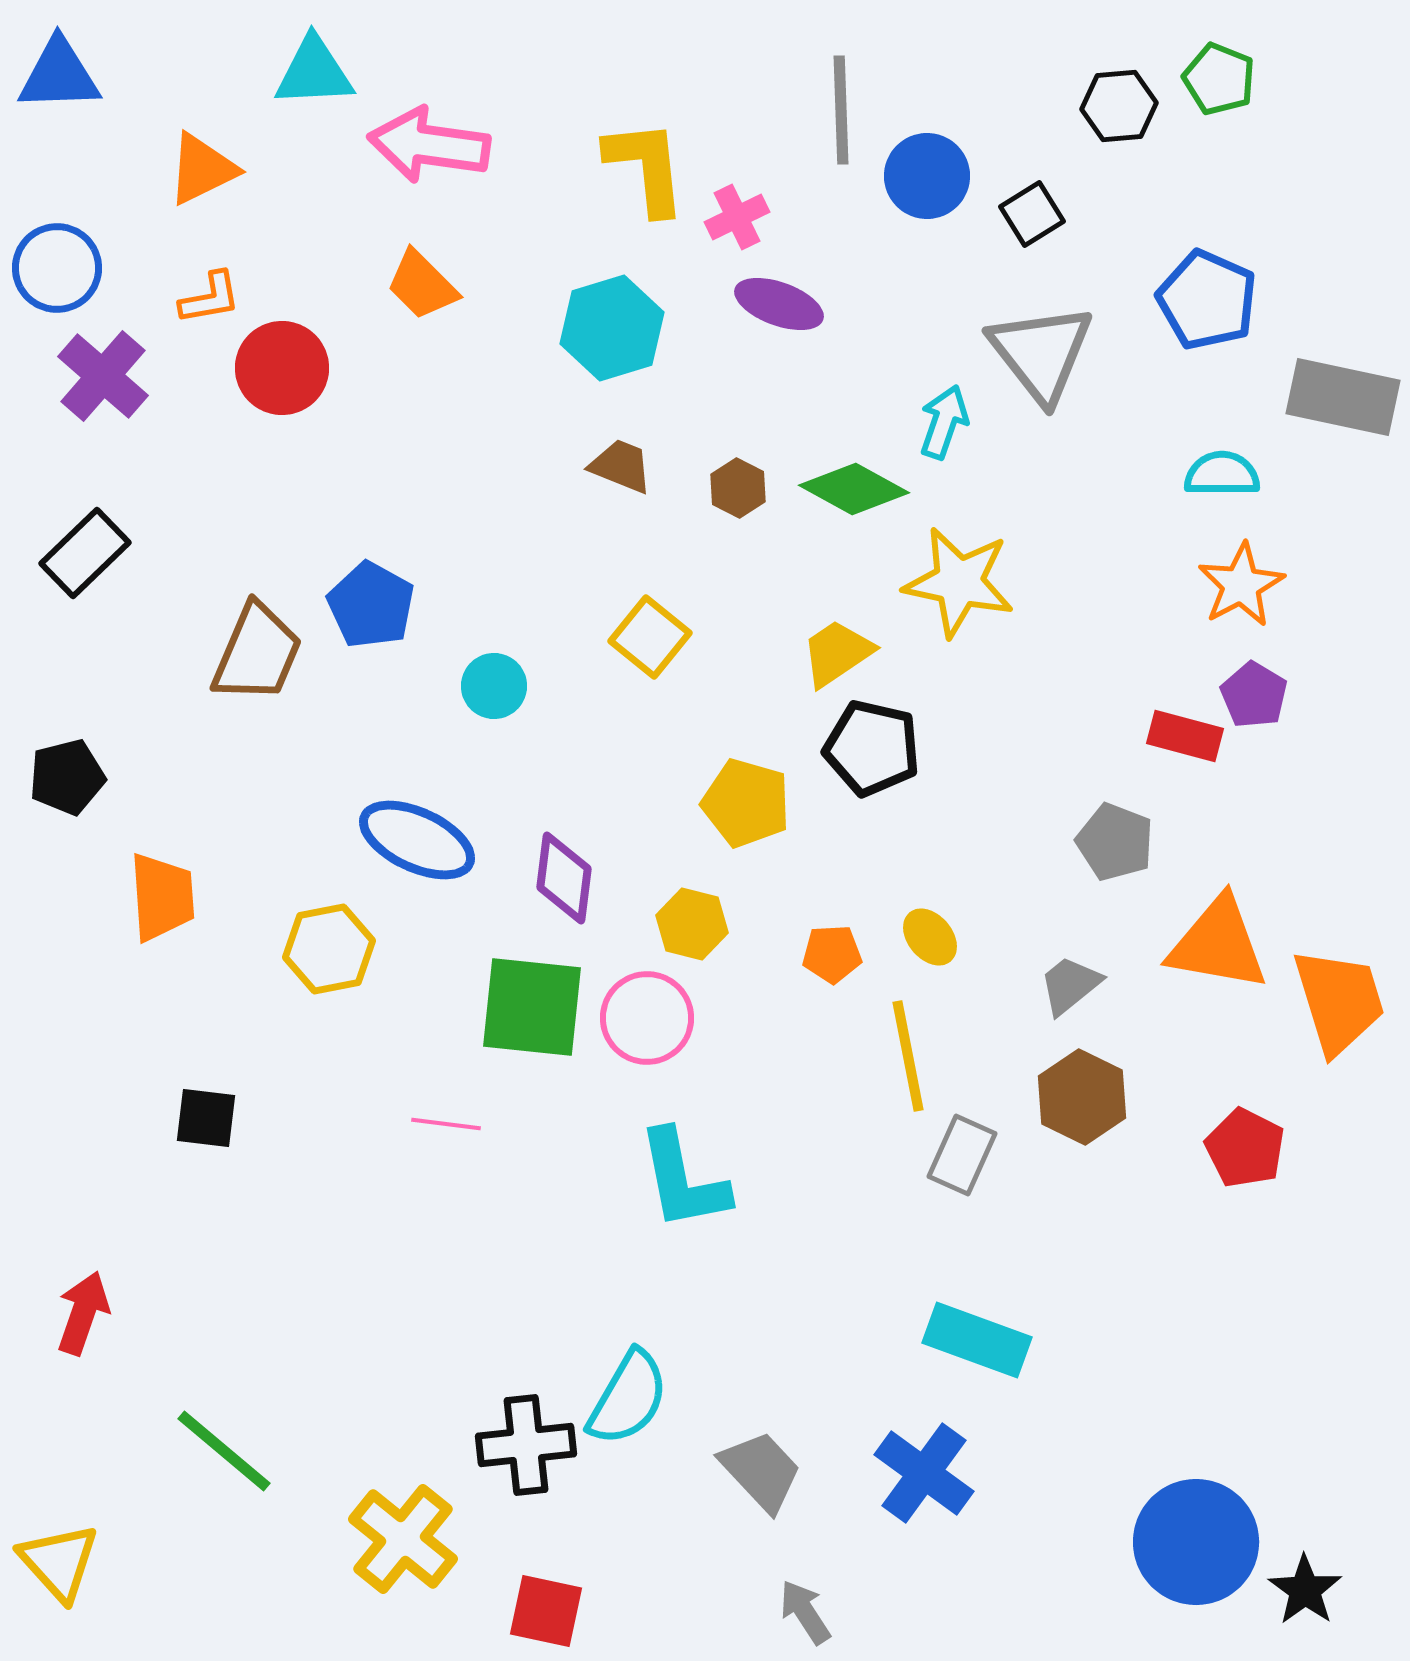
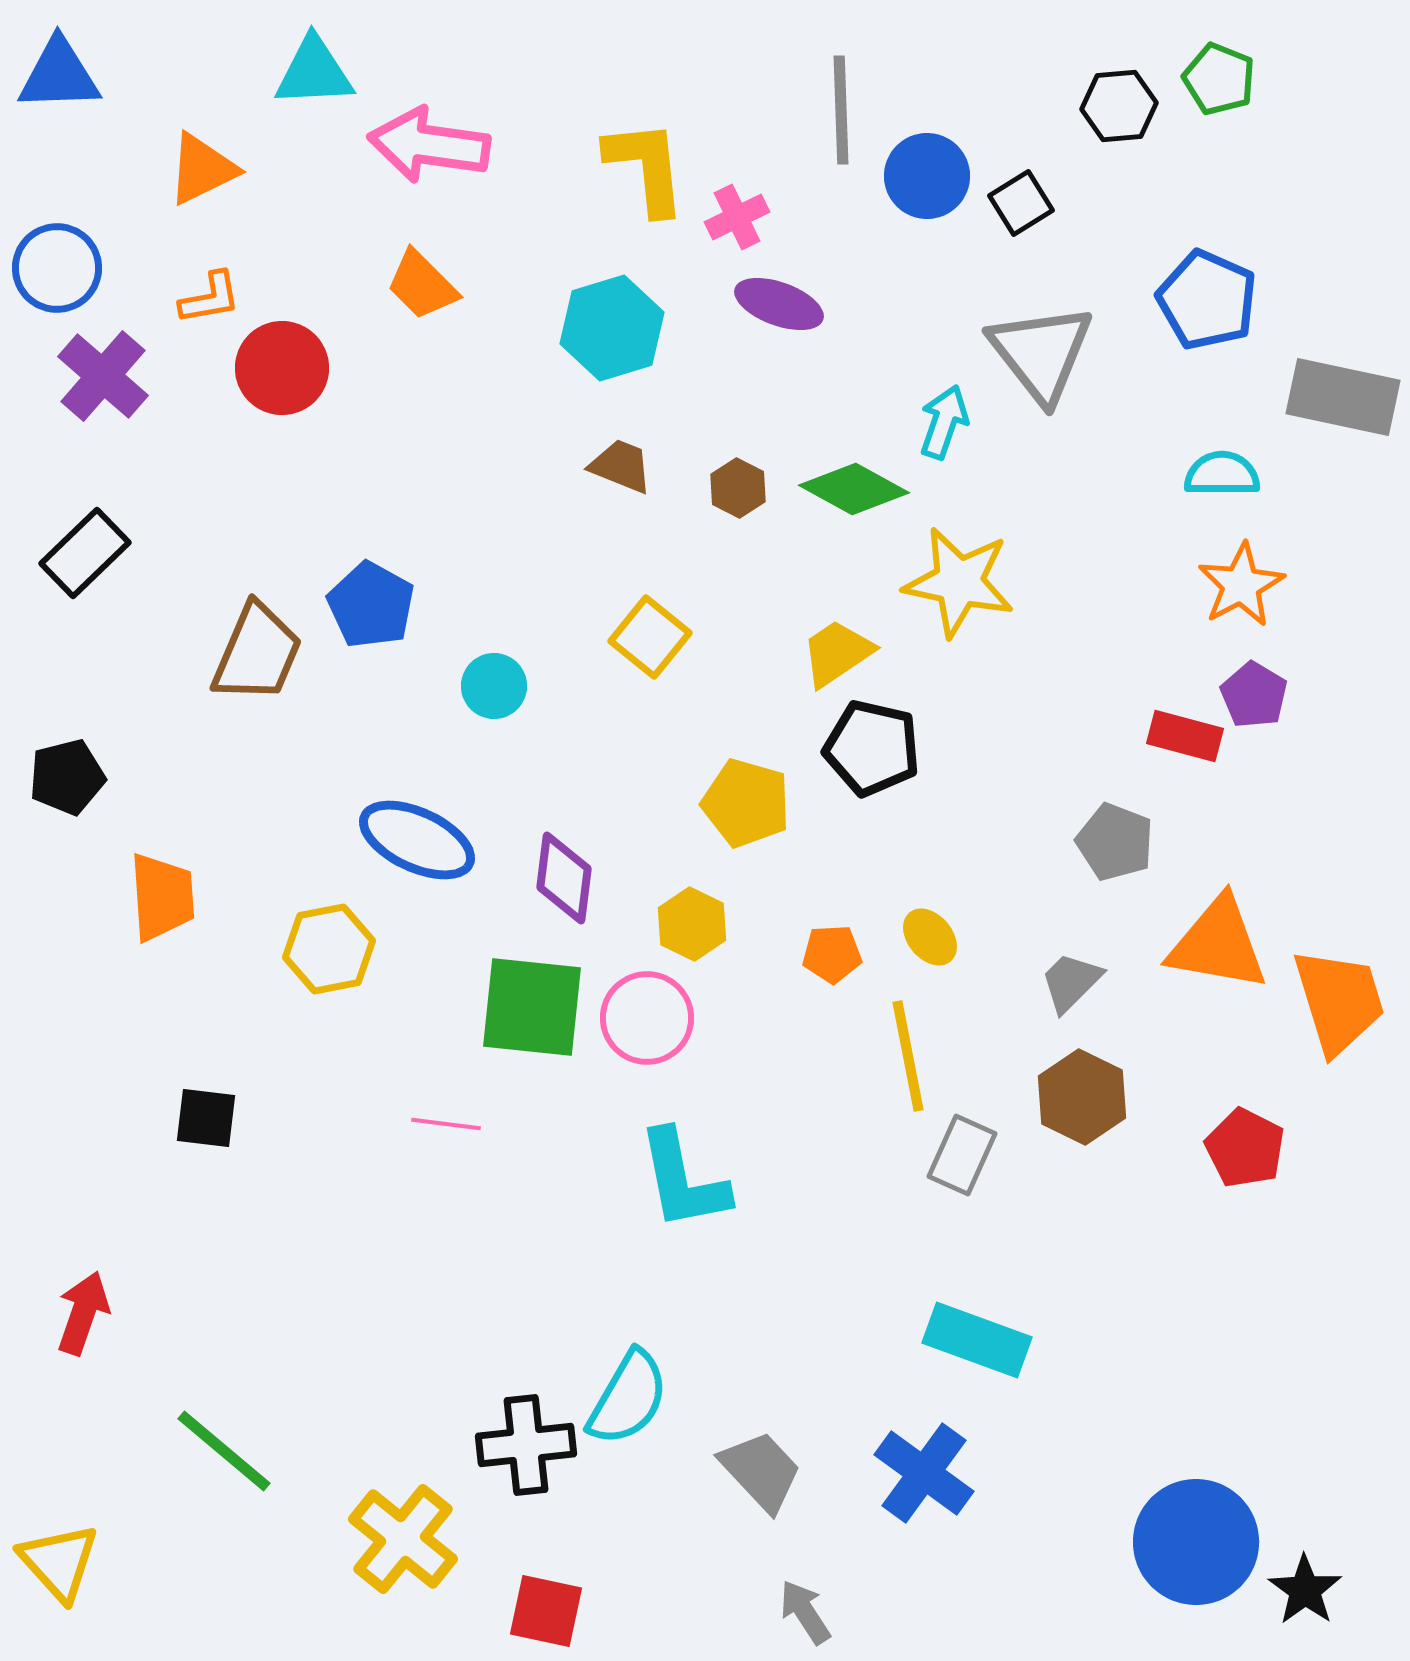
black square at (1032, 214): moved 11 px left, 11 px up
yellow hexagon at (692, 924): rotated 12 degrees clockwise
gray trapezoid at (1070, 985): moved 1 px right, 3 px up; rotated 6 degrees counterclockwise
